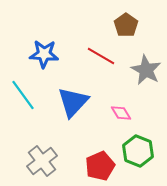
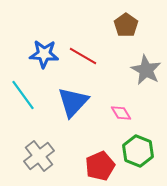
red line: moved 18 px left
gray cross: moved 3 px left, 5 px up
